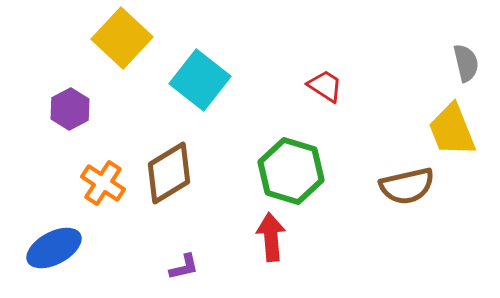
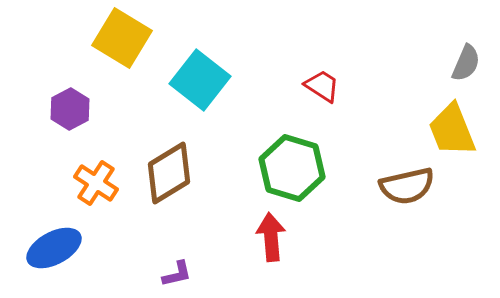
yellow square: rotated 12 degrees counterclockwise
gray semicircle: rotated 36 degrees clockwise
red trapezoid: moved 3 px left
green hexagon: moved 1 px right, 3 px up
orange cross: moved 7 px left
purple L-shape: moved 7 px left, 7 px down
